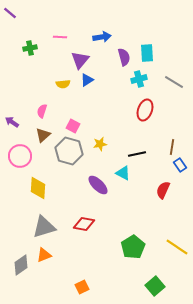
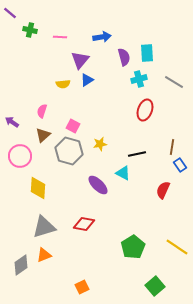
green cross: moved 18 px up; rotated 24 degrees clockwise
